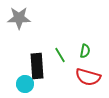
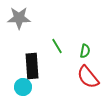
green line: moved 3 px left, 9 px up
black rectangle: moved 5 px left
red semicircle: rotated 35 degrees clockwise
cyan circle: moved 2 px left, 3 px down
